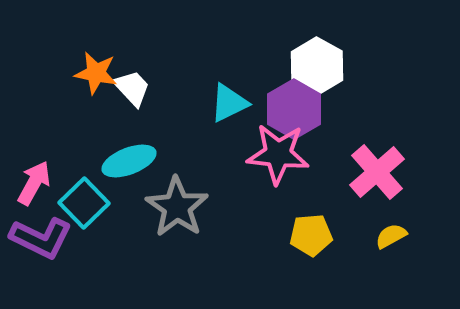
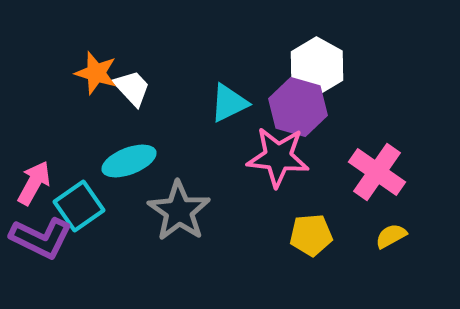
orange star: rotated 6 degrees clockwise
purple hexagon: moved 4 px right, 2 px up; rotated 14 degrees counterclockwise
pink star: moved 3 px down
pink cross: rotated 14 degrees counterclockwise
cyan square: moved 5 px left, 3 px down; rotated 9 degrees clockwise
gray star: moved 2 px right, 4 px down
